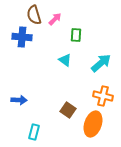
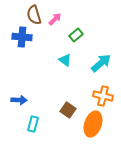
green rectangle: rotated 48 degrees clockwise
cyan rectangle: moved 1 px left, 8 px up
